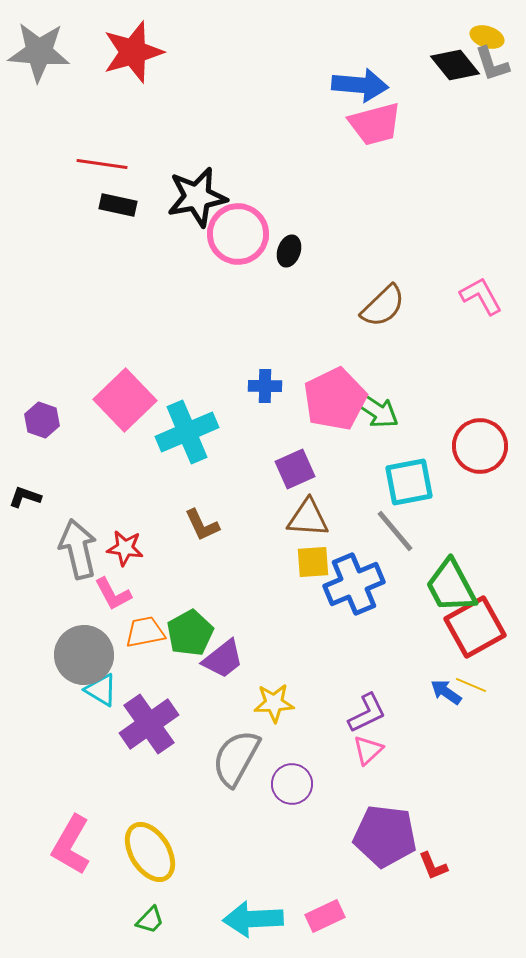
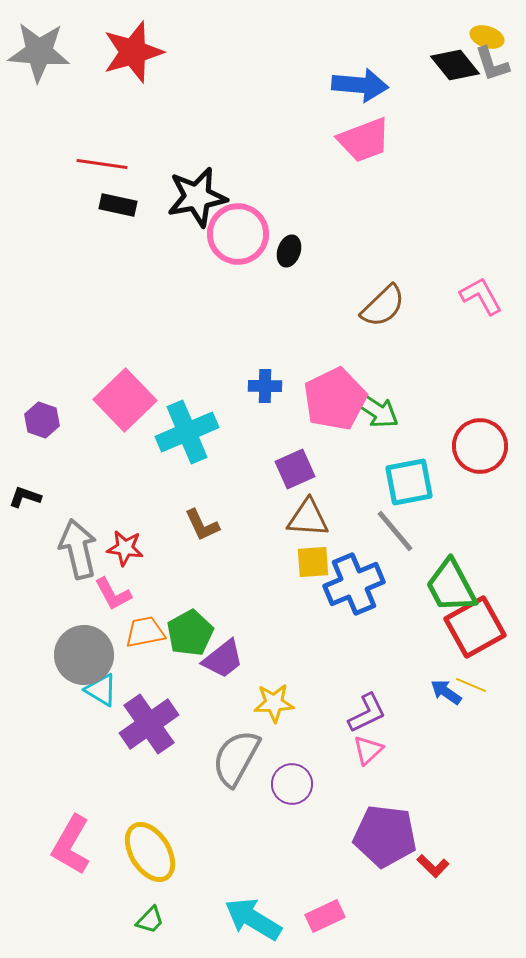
pink trapezoid at (375, 124): moved 11 px left, 16 px down; rotated 6 degrees counterclockwise
red L-shape at (433, 866): rotated 24 degrees counterclockwise
cyan arrow at (253, 919): rotated 34 degrees clockwise
